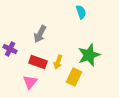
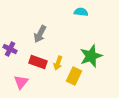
cyan semicircle: rotated 64 degrees counterclockwise
green star: moved 2 px right, 1 px down
yellow arrow: moved 1 px down
yellow rectangle: moved 1 px up
pink triangle: moved 9 px left
